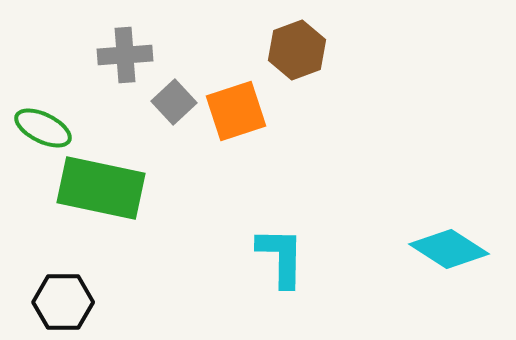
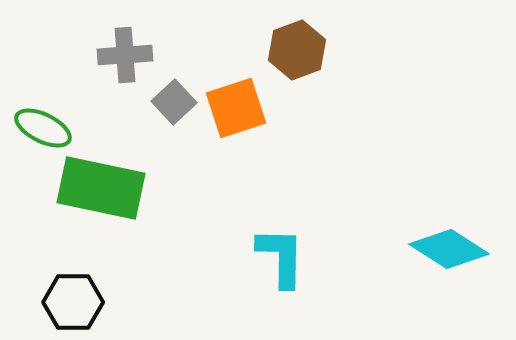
orange square: moved 3 px up
black hexagon: moved 10 px right
